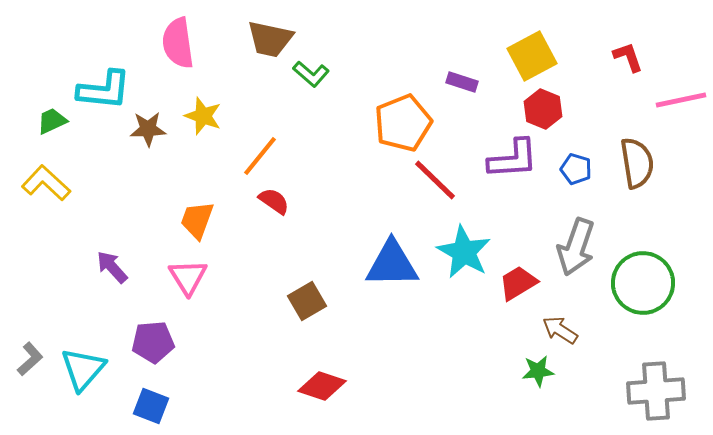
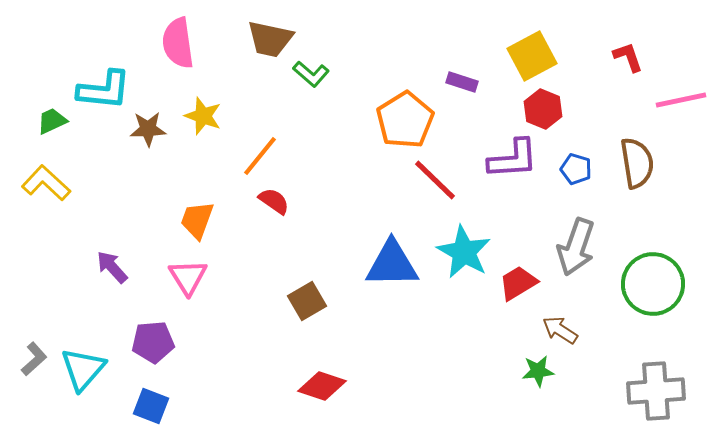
orange pentagon: moved 2 px right, 3 px up; rotated 10 degrees counterclockwise
green circle: moved 10 px right, 1 px down
gray L-shape: moved 4 px right
